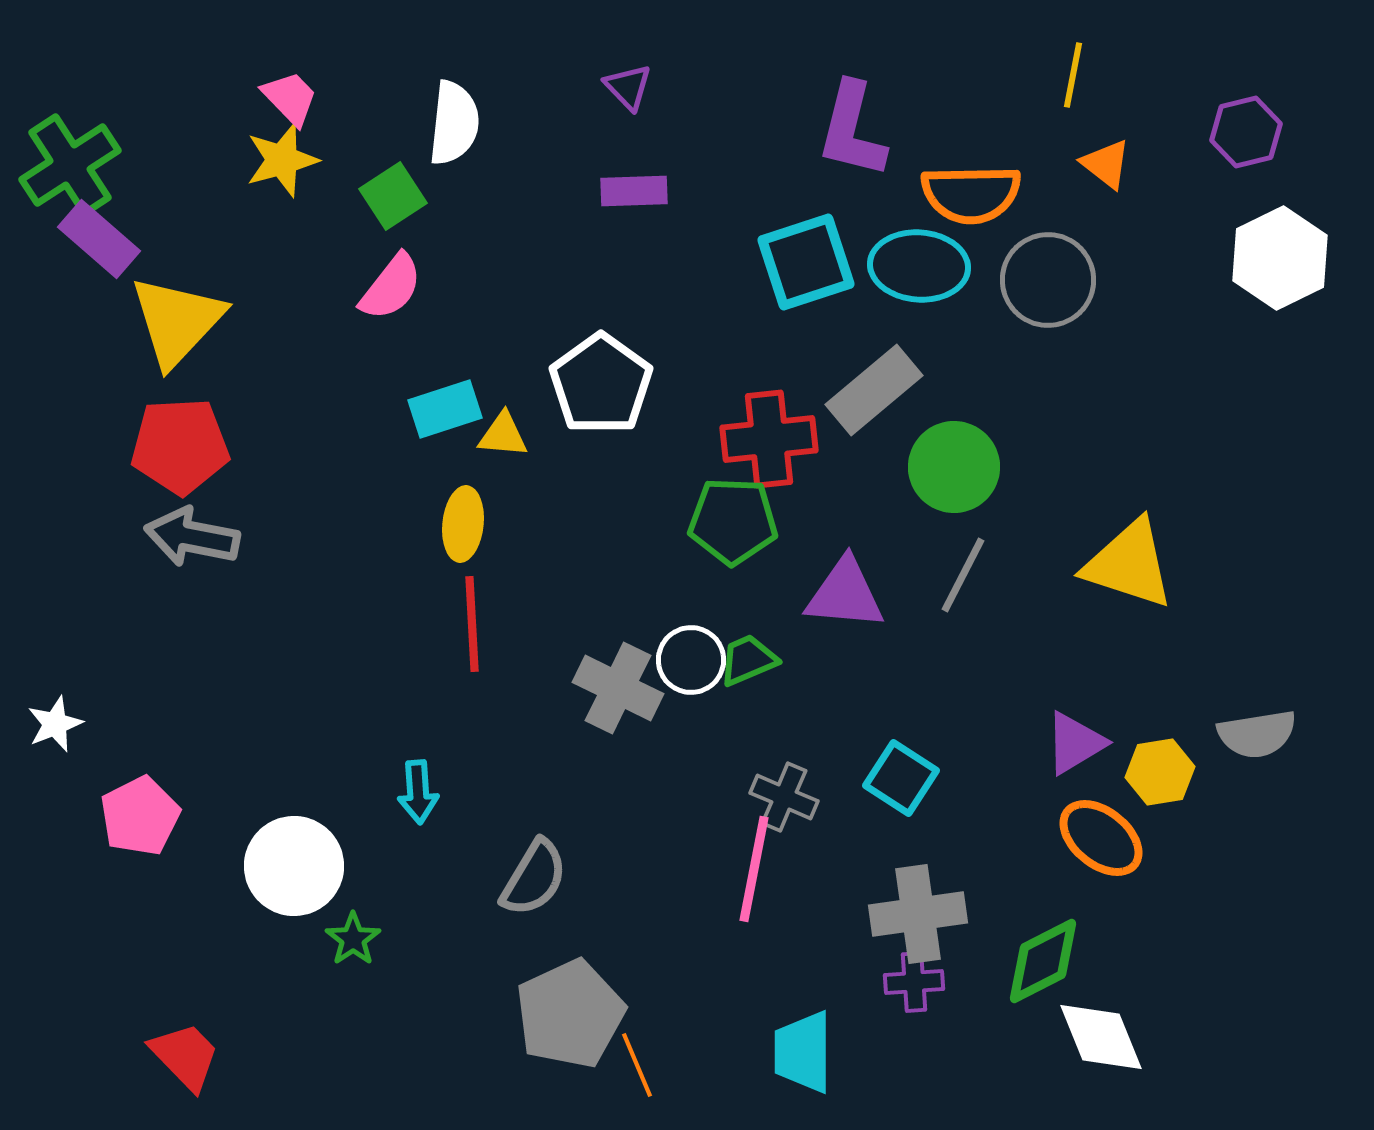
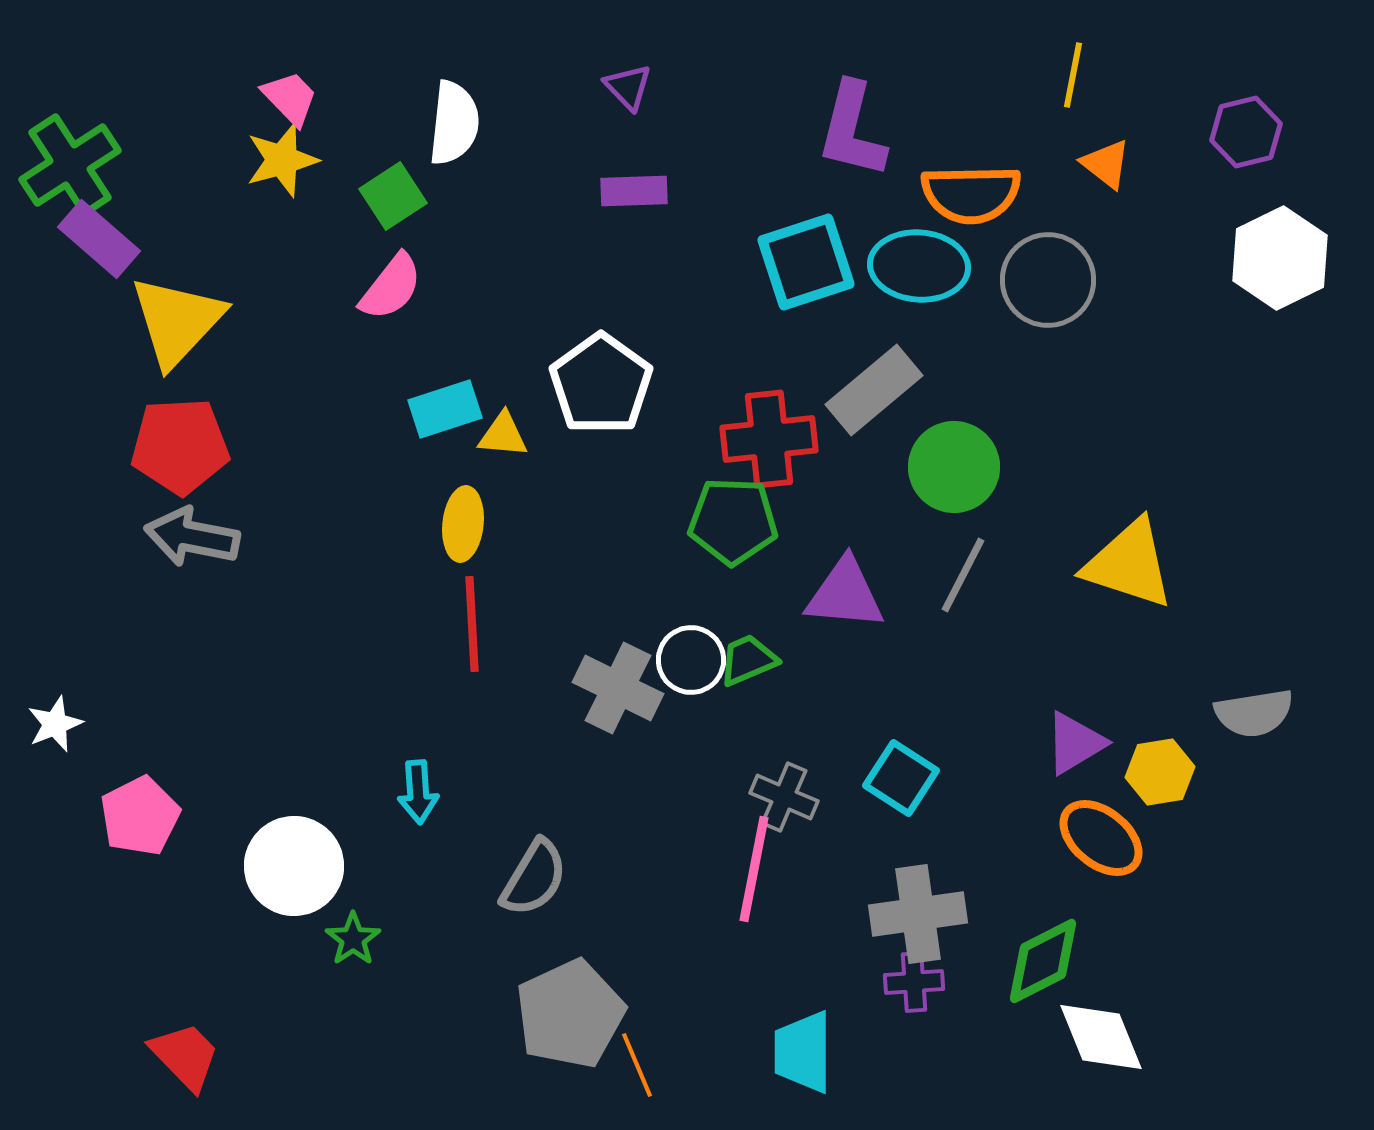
gray semicircle at (1257, 734): moved 3 px left, 21 px up
